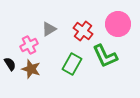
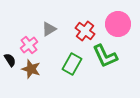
red cross: moved 2 px right
pink cross: rotated 12 degrees counterclockwise
black semicircle: moved 4 px up
